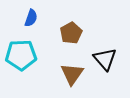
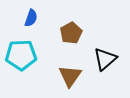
black triangle: rotated 30 degrees clockwise
brown triangle: moved 2 px left, 2 px down
